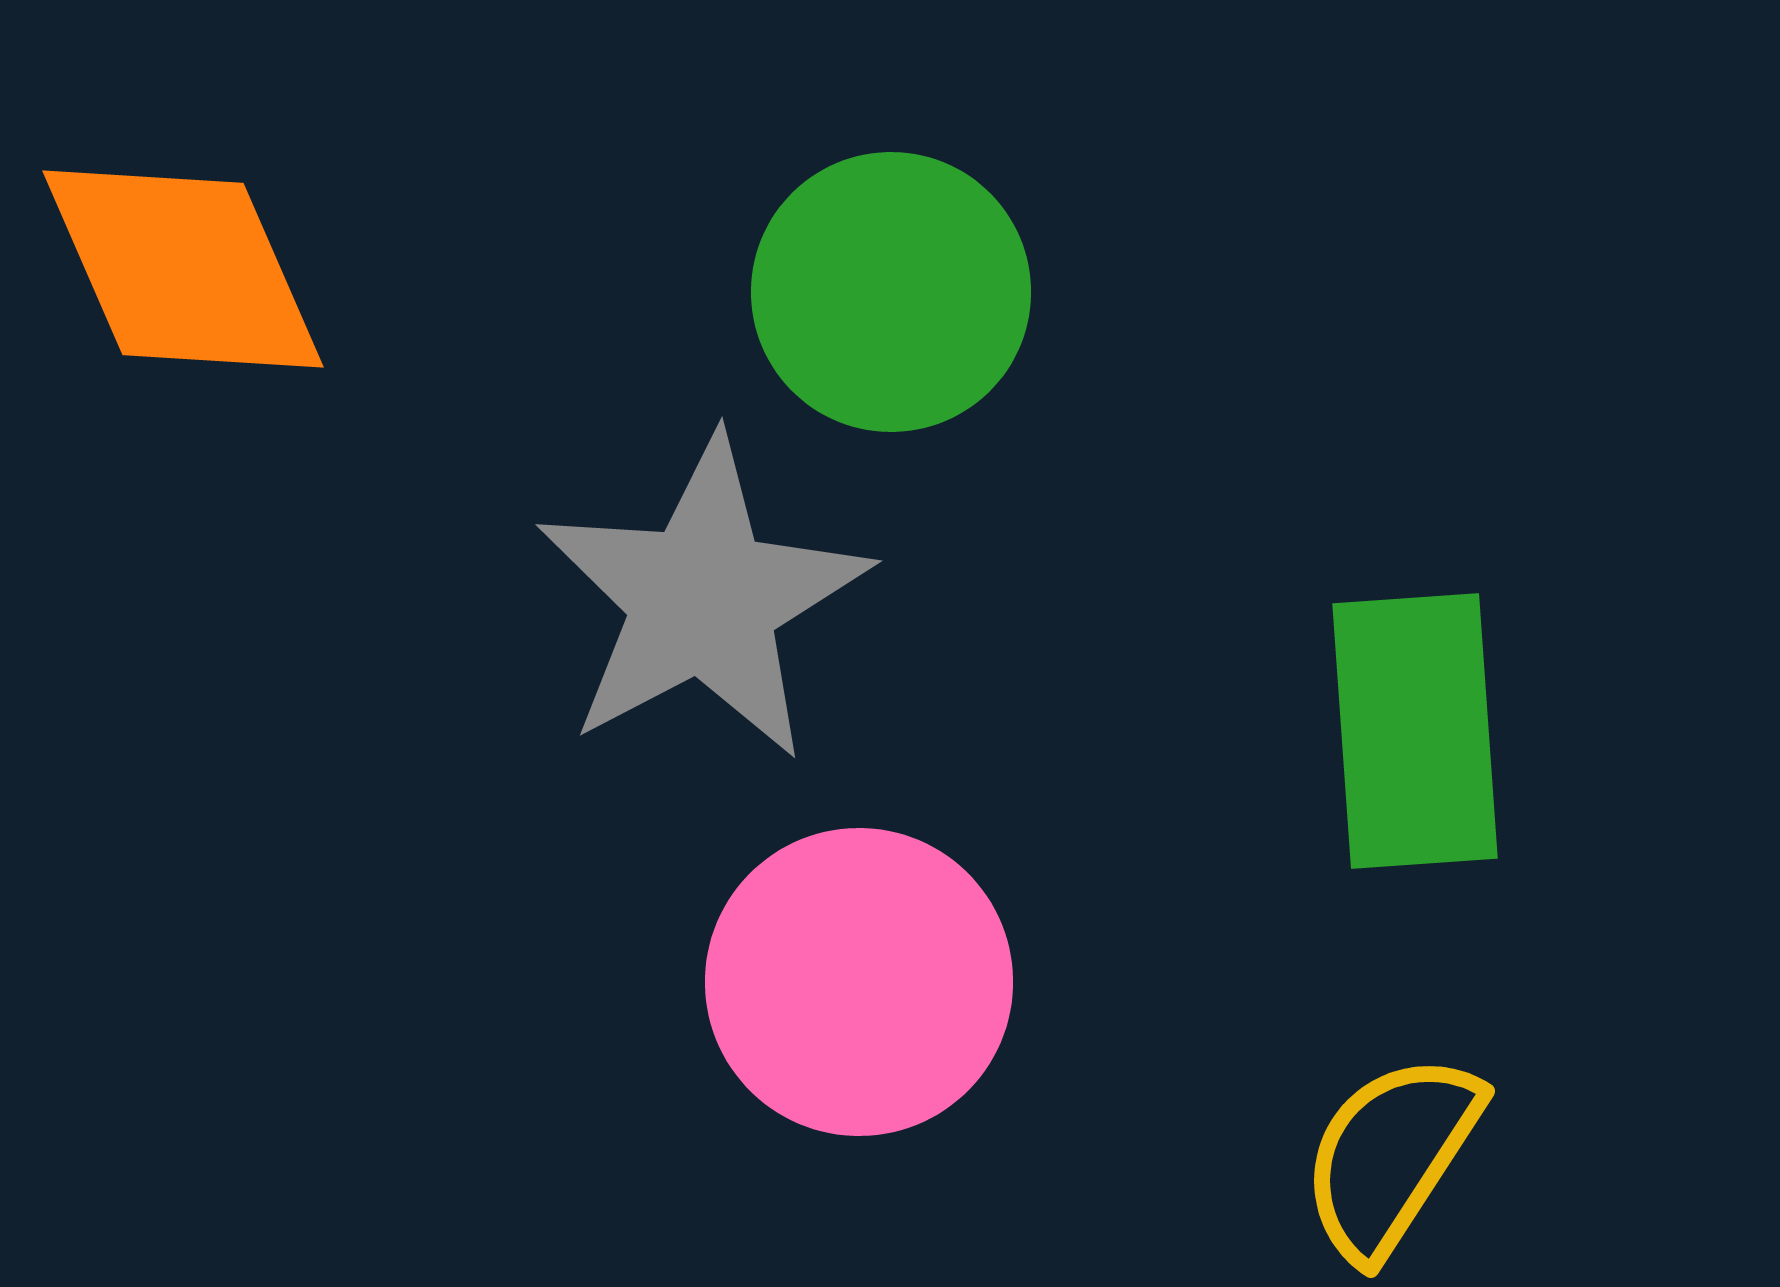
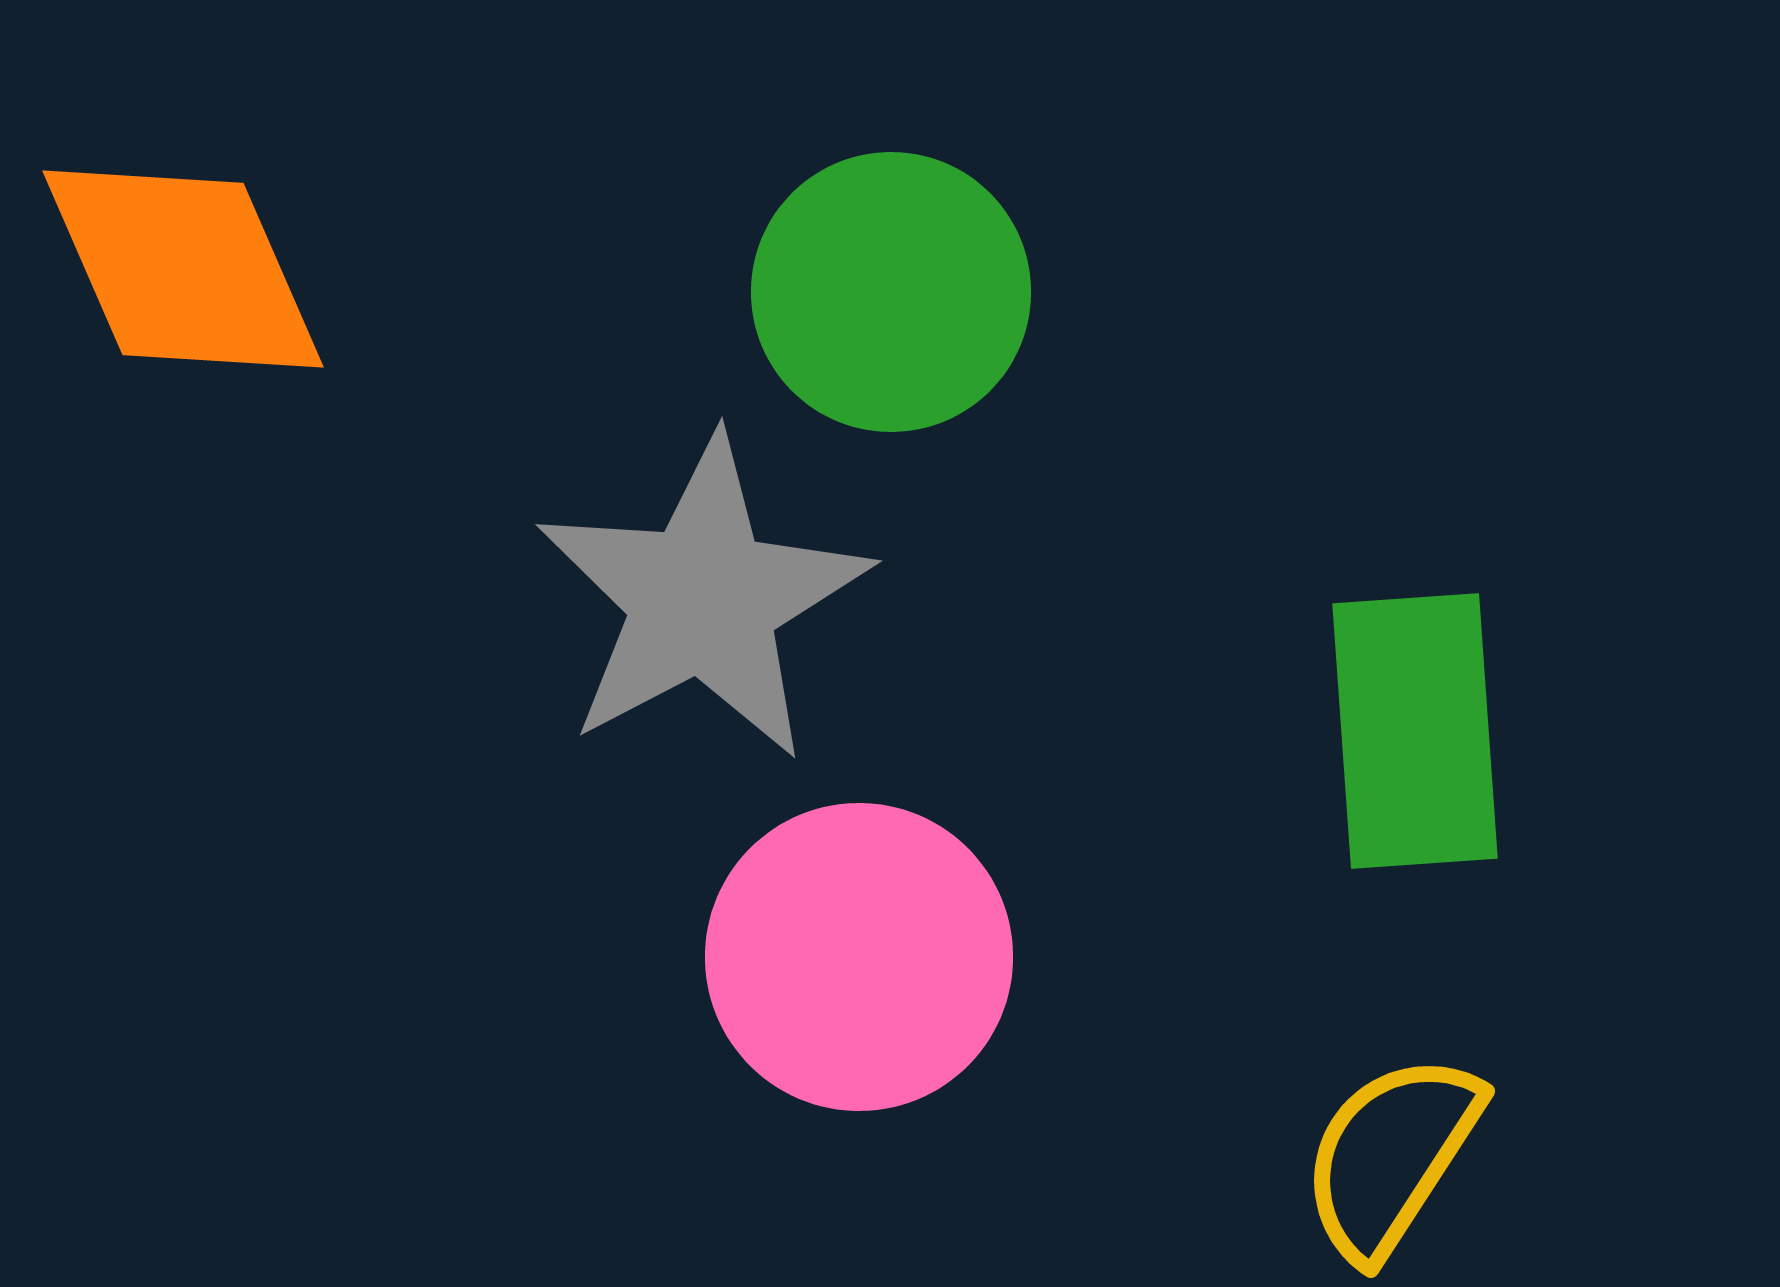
pink circle: moved 25 px up
